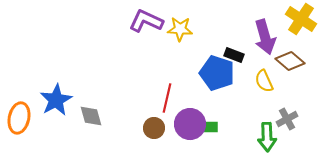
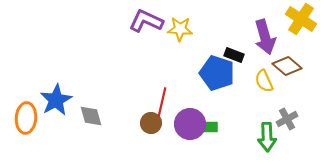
brown diamond: moved 3 px left, 5 px down
red line: moved 5 px left, 4 px down
orange ellipse: moved 7 px right; rotated 8 degrees counterclockwise
brown circle: moved 3 px left, 5 px up
